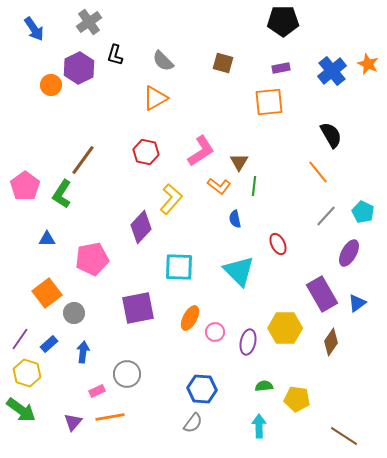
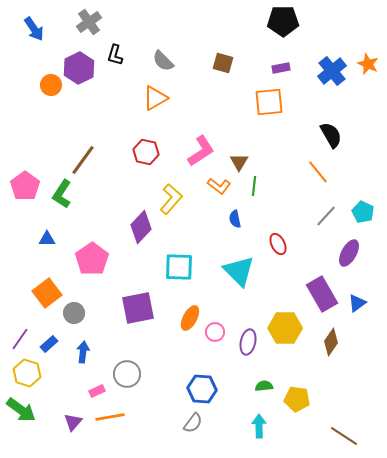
pink pentagon at (92, 259): rotated 24 degrees counterclockwise
